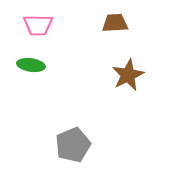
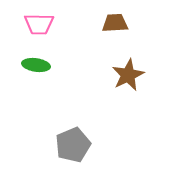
pink trapezoid: moved 1 px right, 1 px up
green ellipse: moved 5 px right
